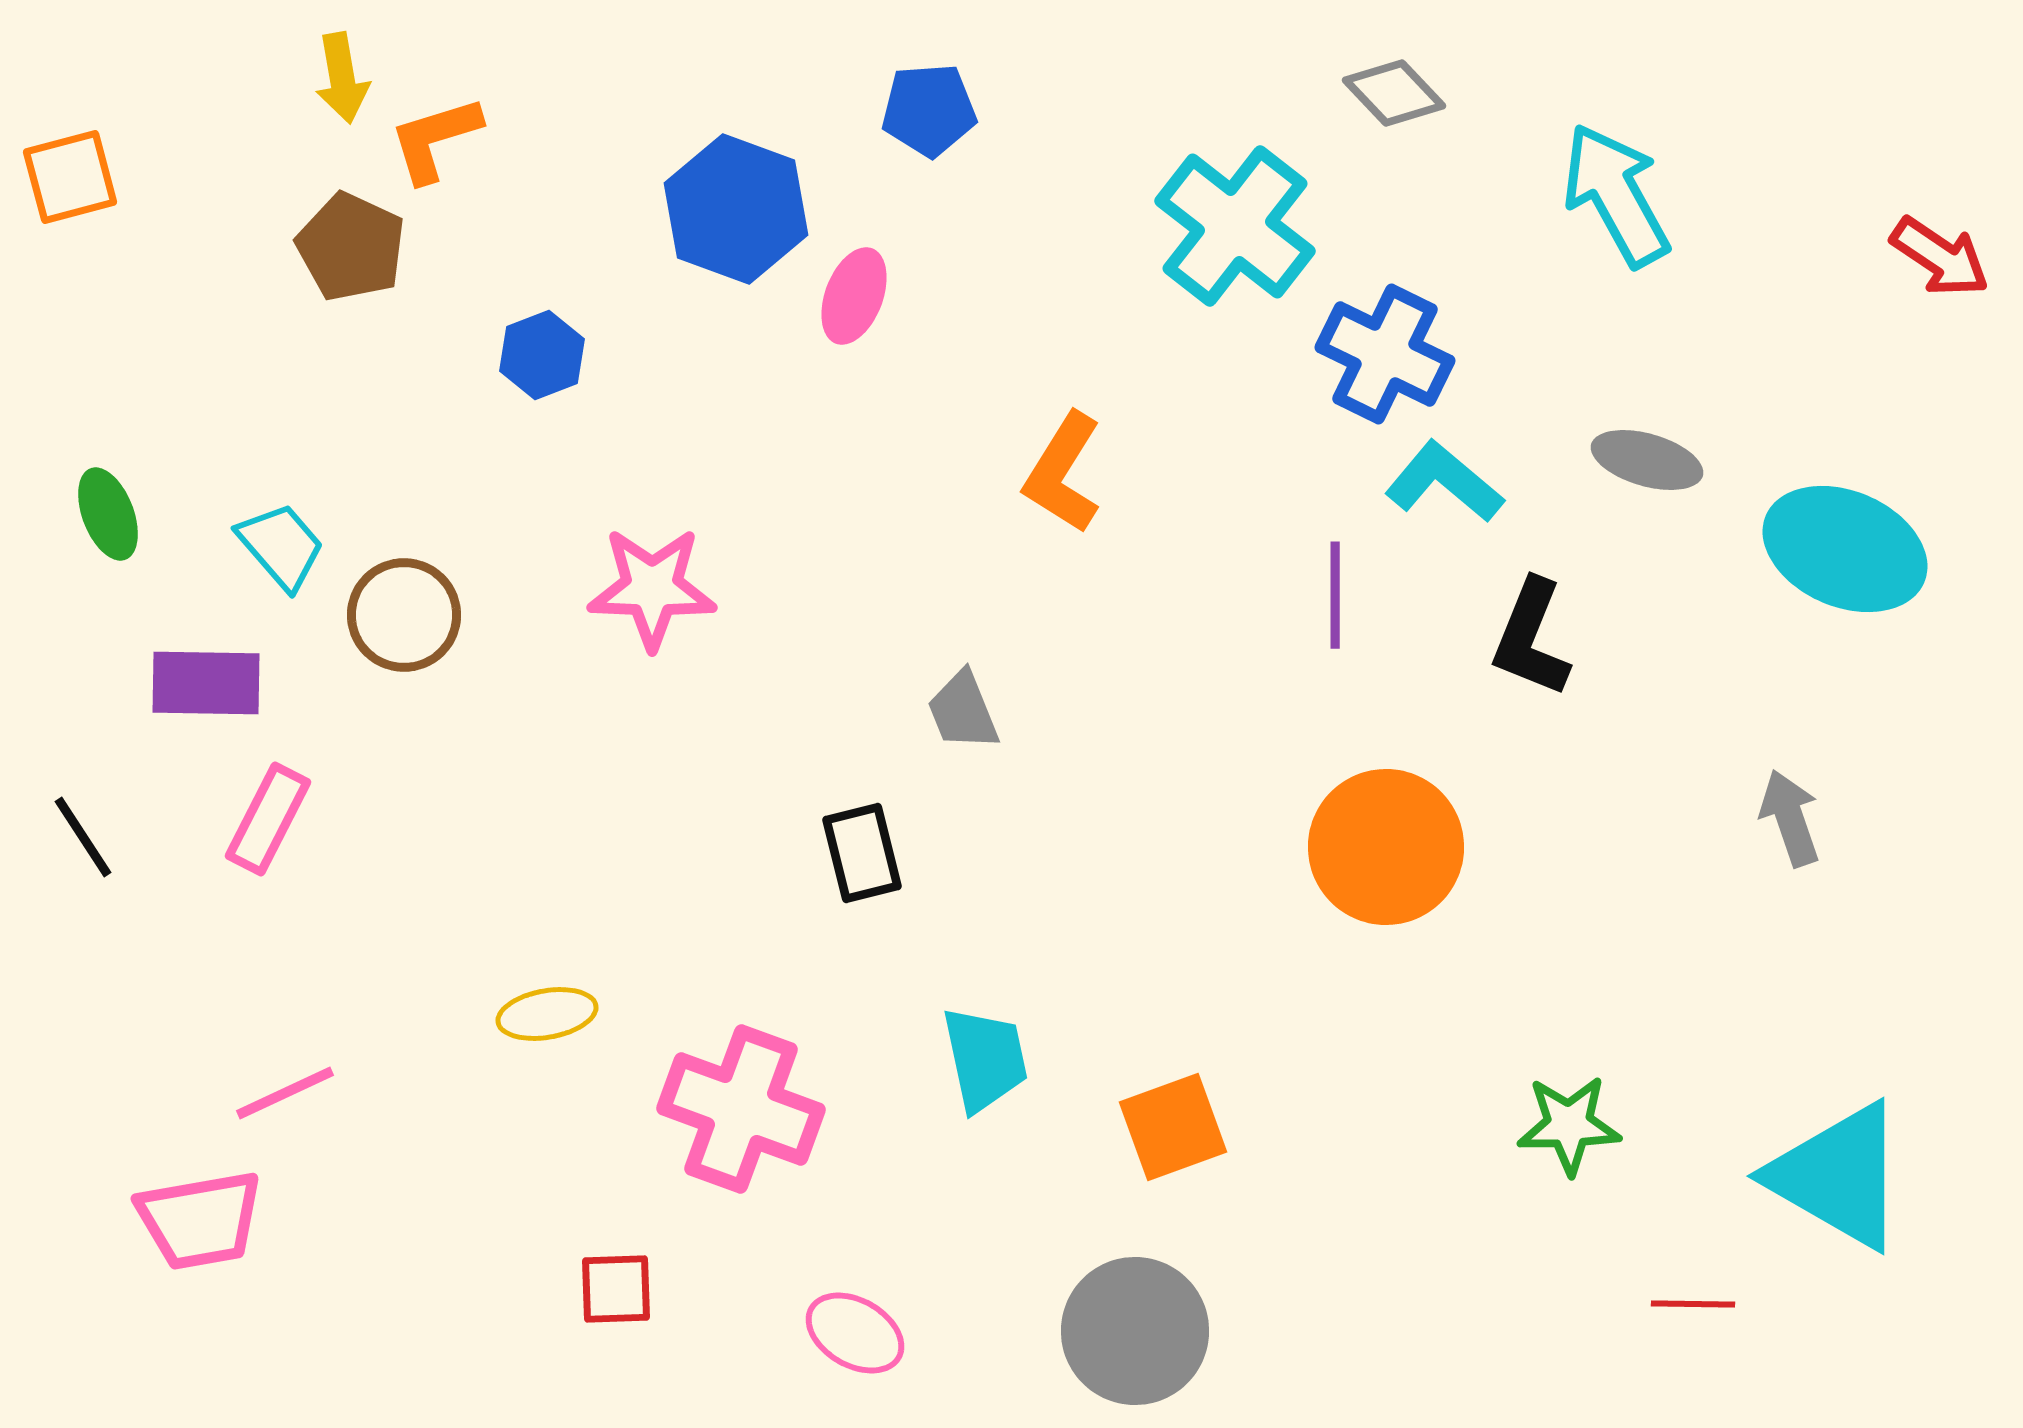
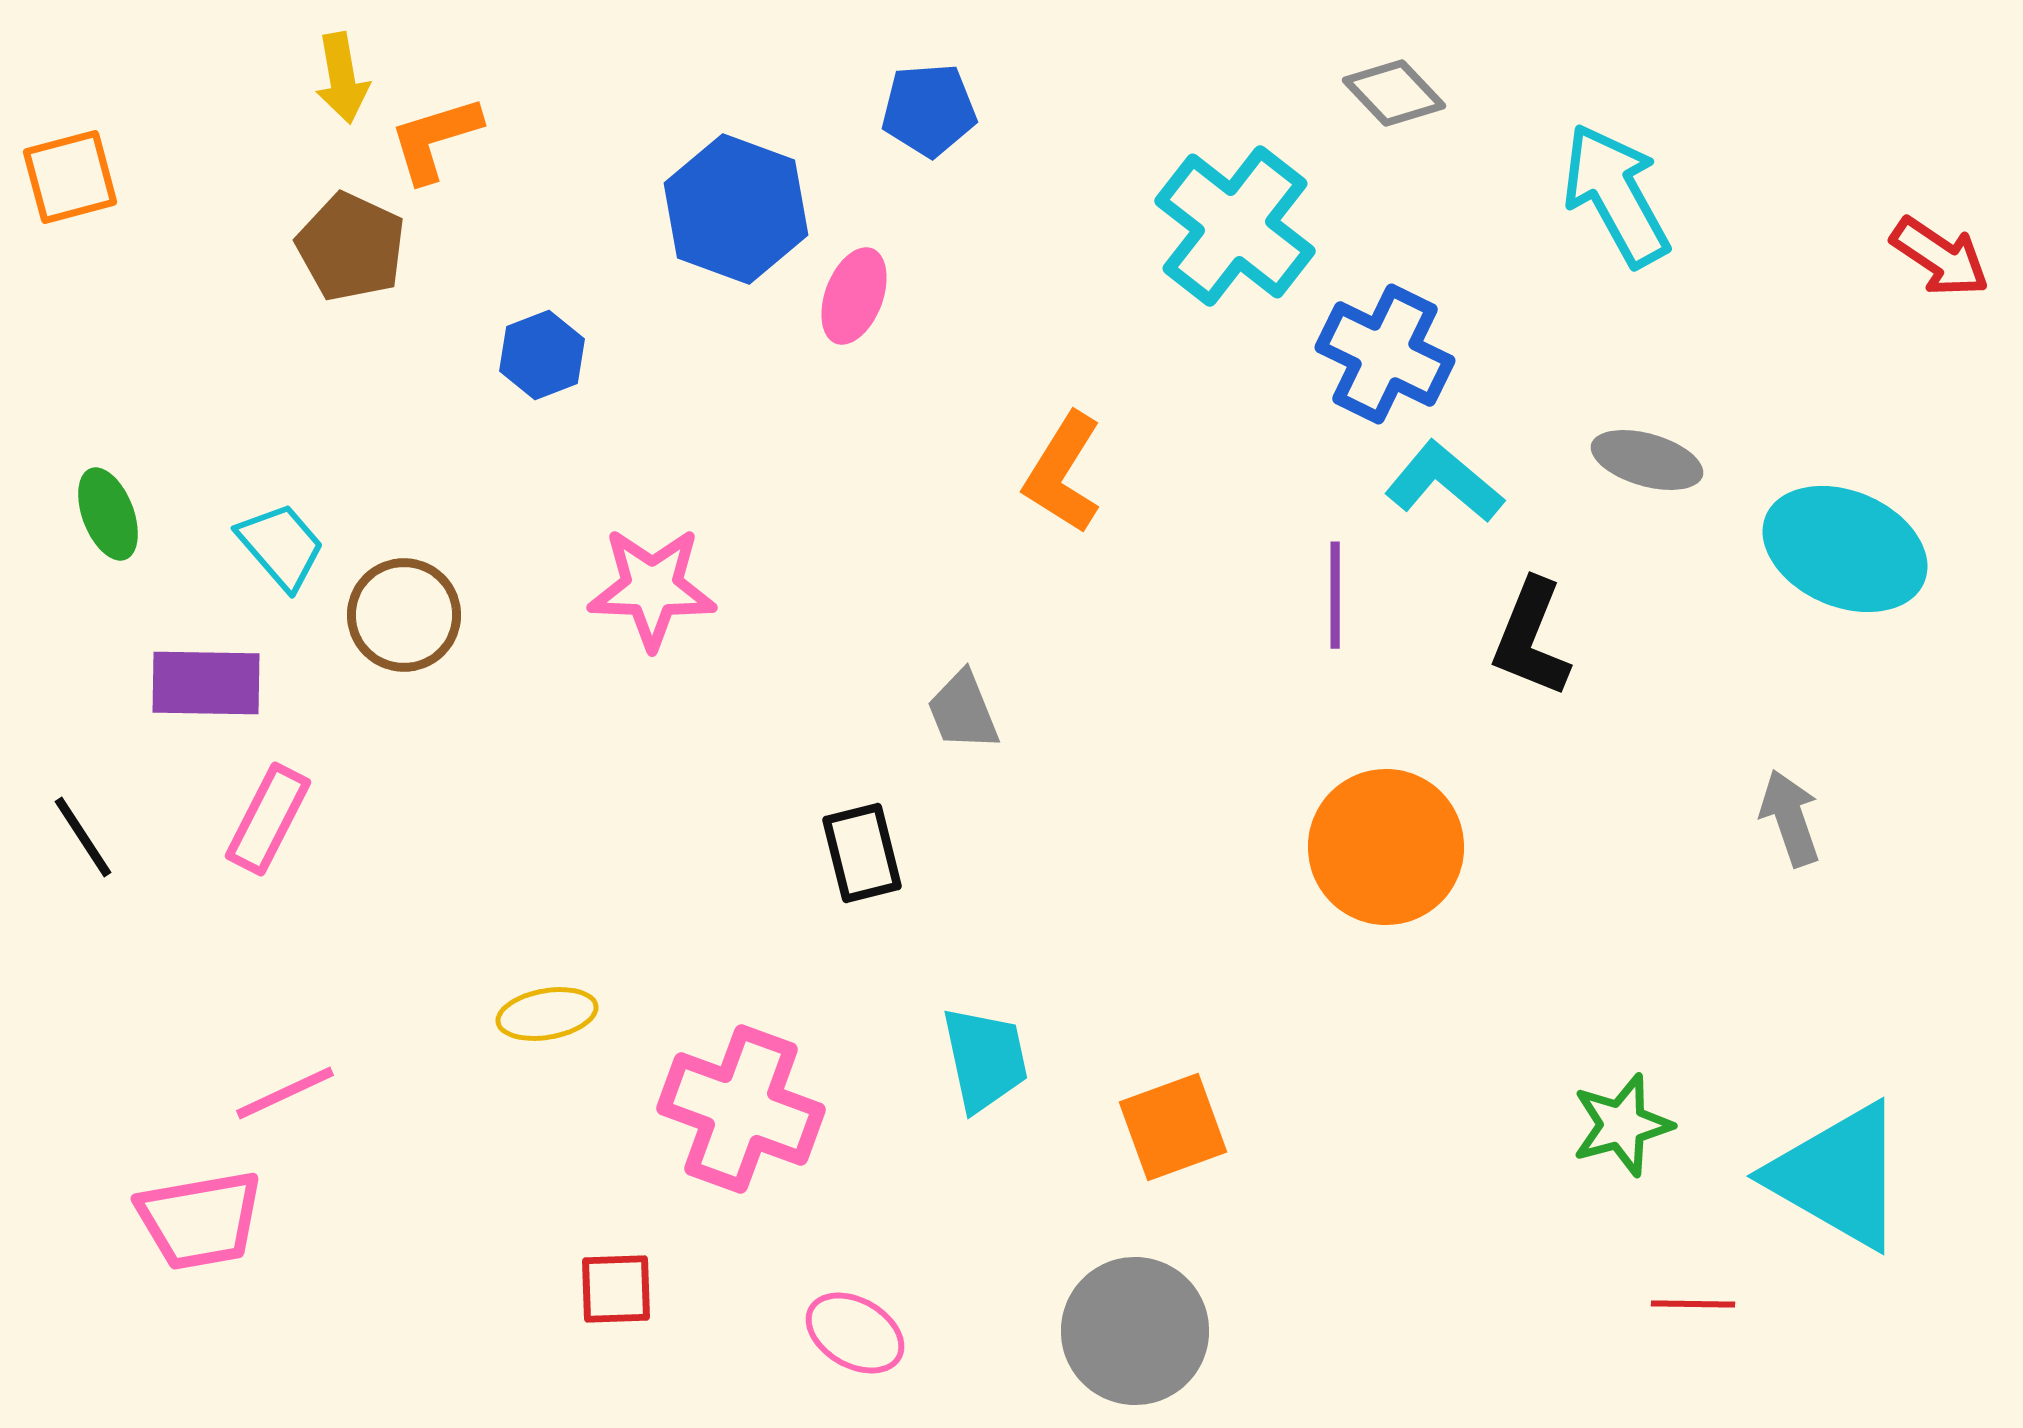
green star at (1569, 1125): moved 53 px right; rotated 14 degrees counterclockwise
